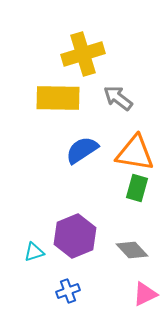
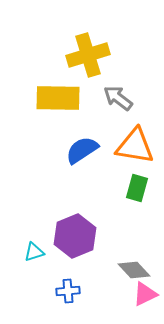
yellow cross: moved 5 px right, 1 px down
orange triangle: moved 7 px up
gray diamond: moved 2 px right, 20 px down
blue cross: rotated 15 degrees clockwise
